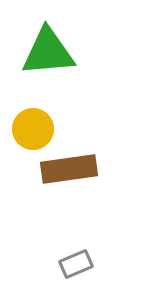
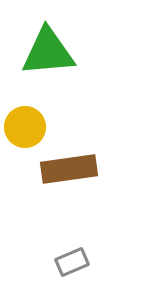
yellow circle: moved 8 px left, 2 px up
gray rectangle: moved 4 px left, 2 px up
